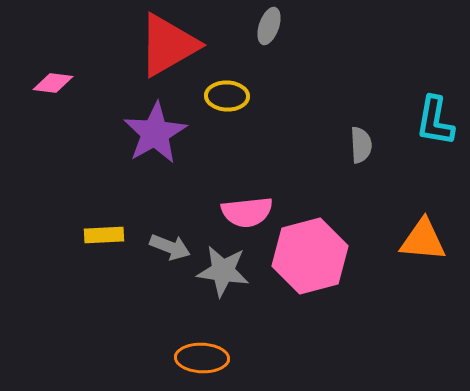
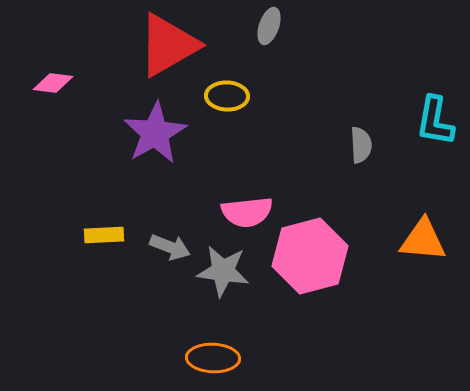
orange ellipse: moved 11 px right
